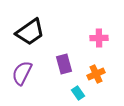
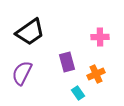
pink cross: moved 1 px right, 1 px up
purple rectangle: moved 3 px right, 2 px up
